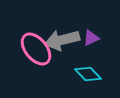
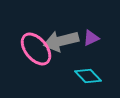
gray arrow: moved 1 px left, 1 px down
cyan diamond: moved 2 px down
